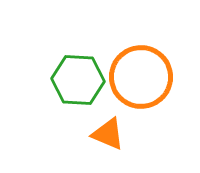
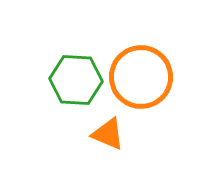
green hexagon: moved 2 px left
